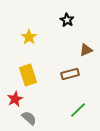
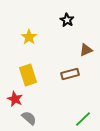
red star: rotated 21 degrees counterclockwise
green line: moved 5 px right, 9 px down
